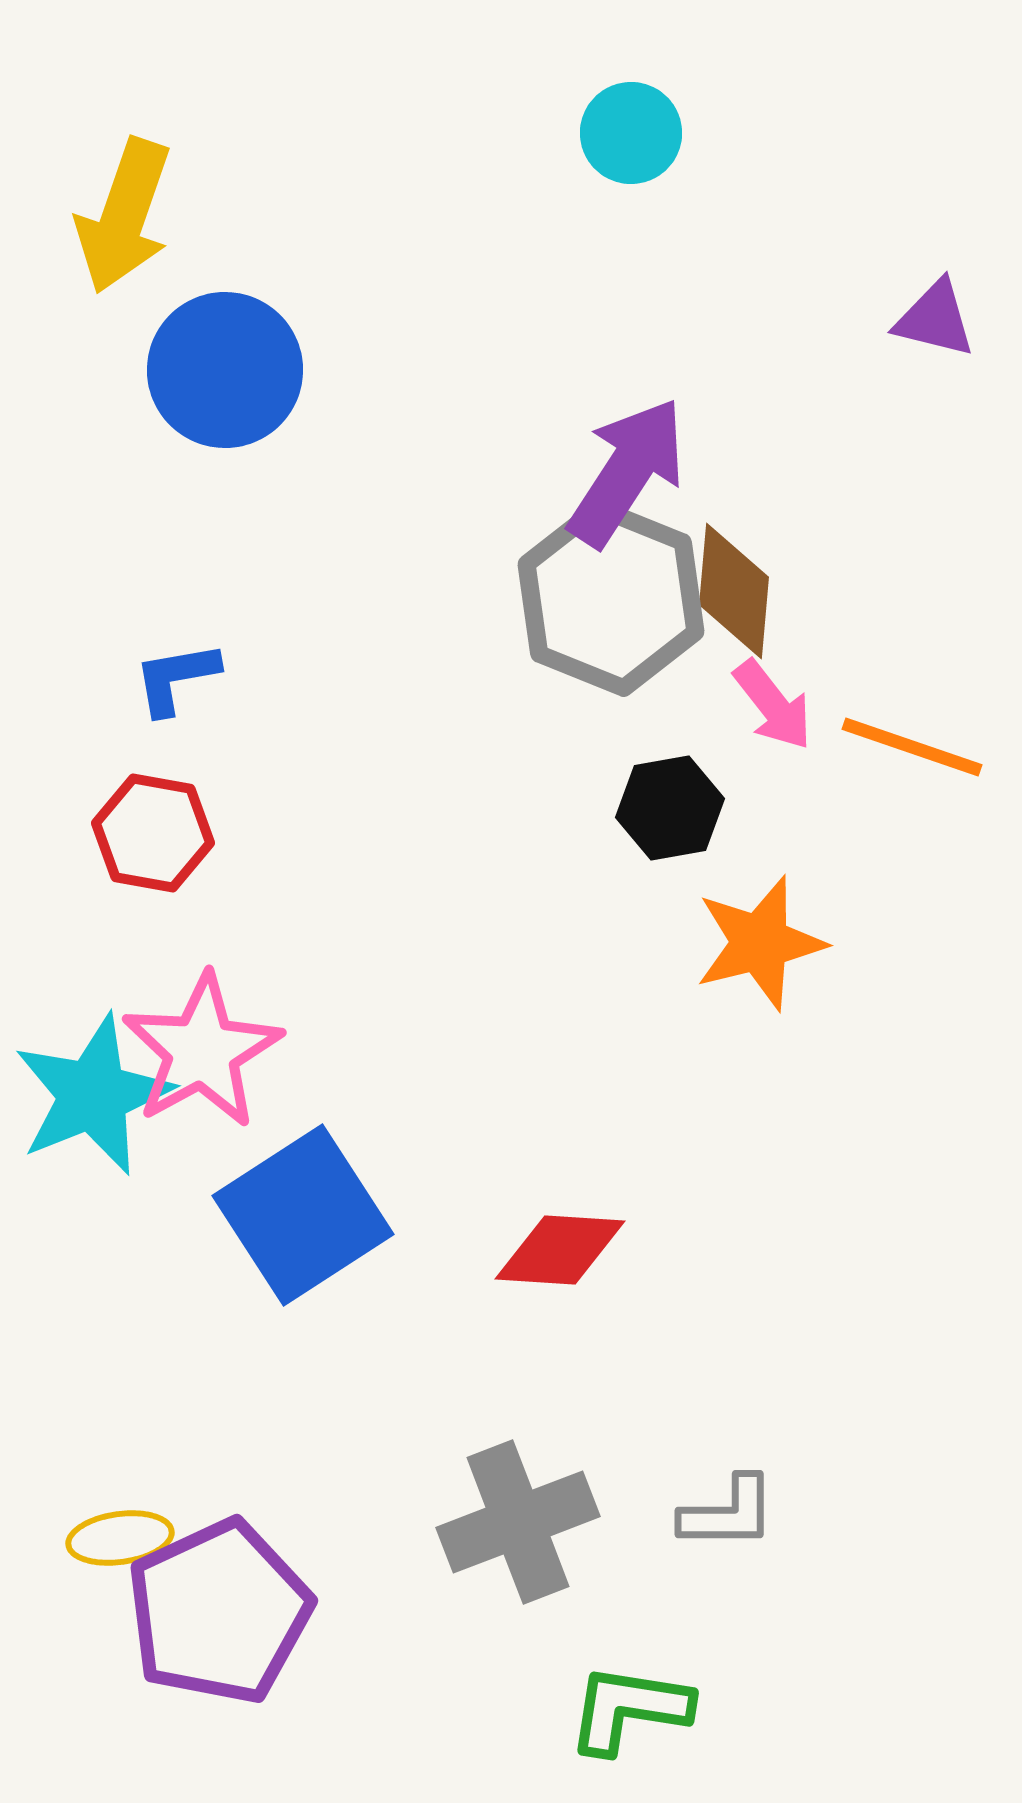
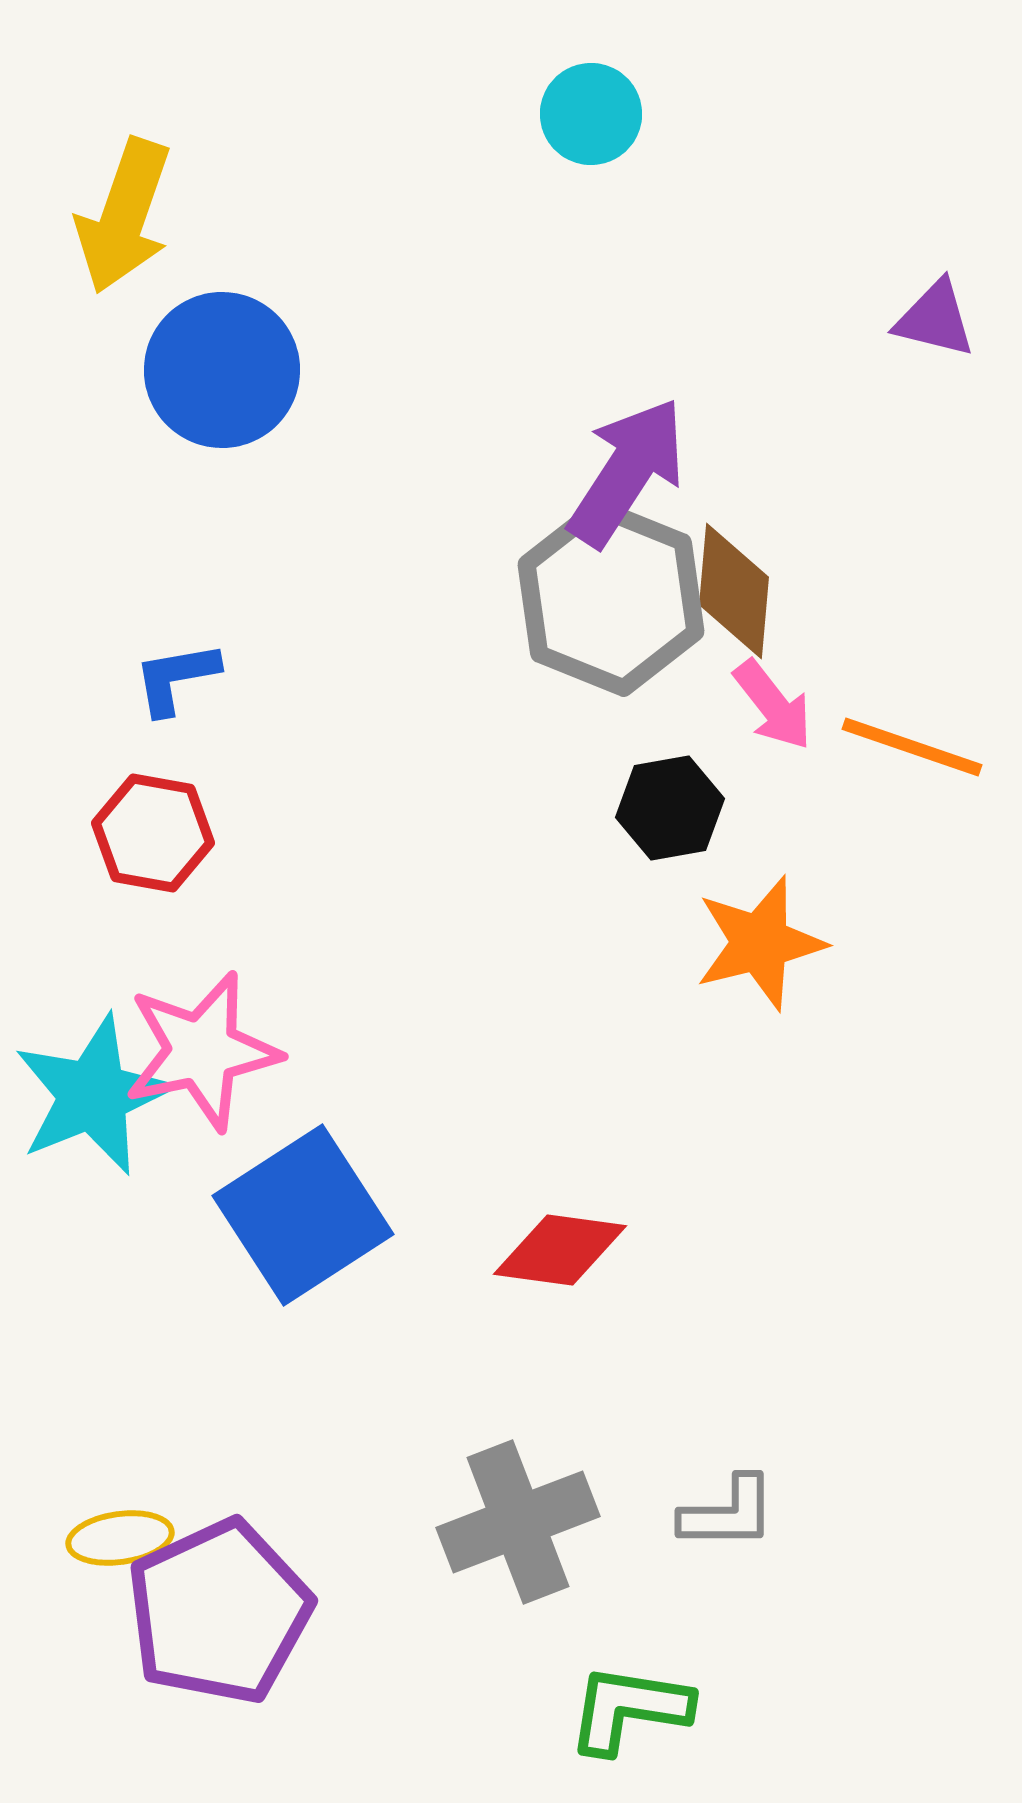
cyan circle: moved 40 px left, 19 px up
blue circle: moved 3 px left
pink star: rotated 17 degrees clockwise
red diamond: rotated 4 degrees clockwise
